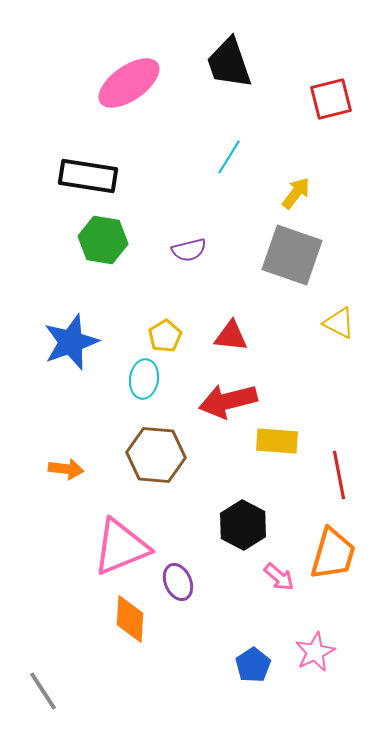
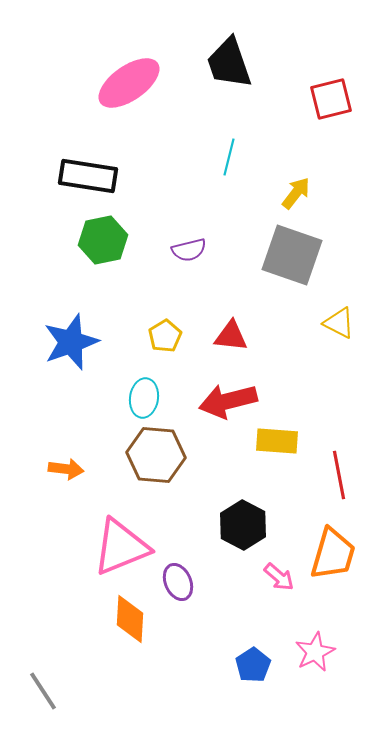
cyan line: rotated 18 degrees counterclockwise
green hexagon: rotated 21 degrees counterclockwise
cyan ellipse: moved 19 px down
